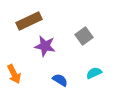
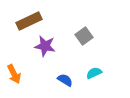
blue semicircle: moved 5 px right
